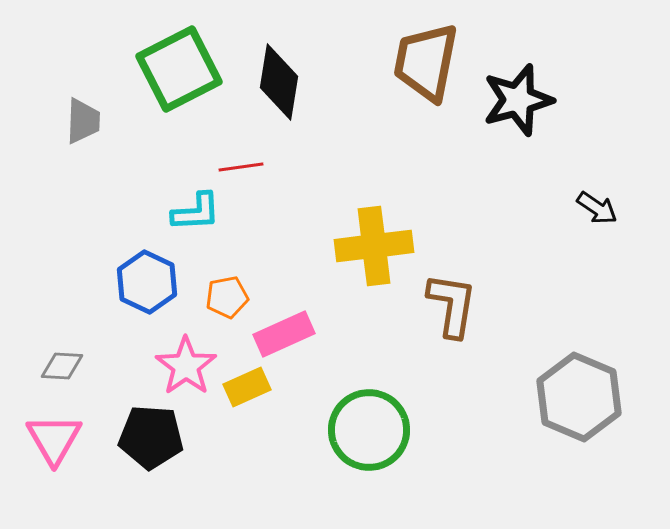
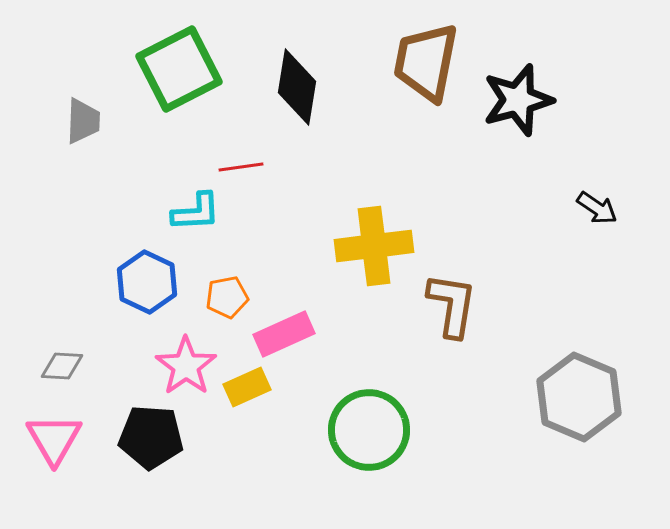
black diamond: moved 18 px right, 5 px down
